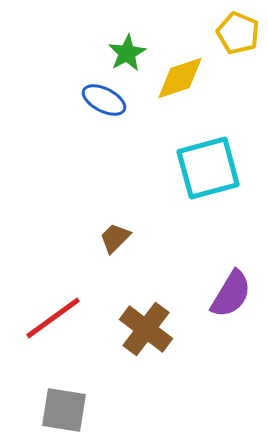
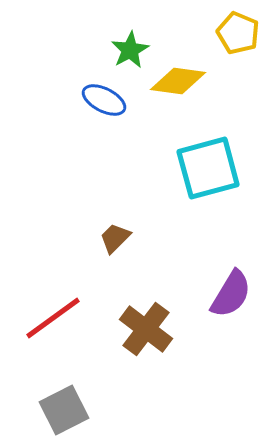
green star: moved 3 px right, 3 px up
yellow diamond: moved 2 px left, 3 px down; rotated 26 degrees clockwise
gray square: rotated 36 degrees counterclockwise
